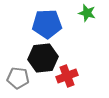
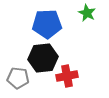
green star: rotated 12 degrees clockwise
red cross: rotated 10 degrees clockwise
